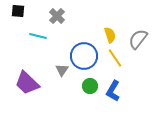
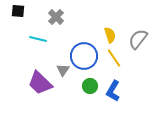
gray cross: moved 1 px left, 1 px down
cyan line: moved 3 px down
yellow line: moved 1 px left
gray triangle: moved 1 px right
purple trapezoid: moved 13 px right
